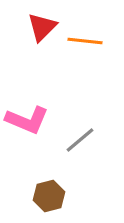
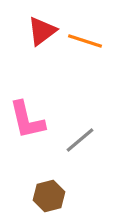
red triangle: moved 4 px down; rotated 8 degrees clockwise
orange line: rotated 12 degrees clockwise
pink L-shape: rotated 54 degrees clockwise
